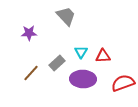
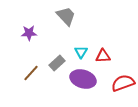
purple ellipse: rotated 15 degrees clockwise
